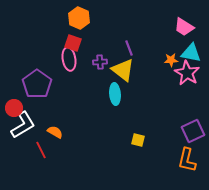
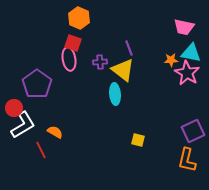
pink trapezoid: rotated 20 degrees counterclockwise
